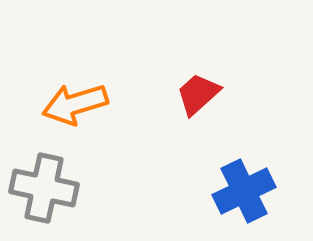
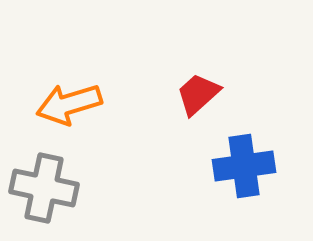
orange arrow: moved 6 px left
blue cross: moved 25 px up; rotated 18 degrees clockwise
